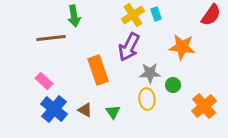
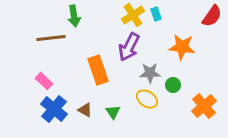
red semicircle: moved 1 px right, 1 px down
yellow ellipse: rotated 50 degrees counterclockwise
